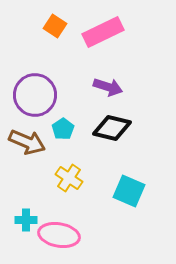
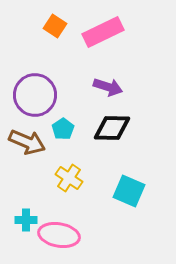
black diamond: rotated 12 degrees counterclockwise
